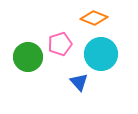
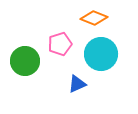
green circle: moved 3 px left, 4 px down
blue triangle: moved 2 px left, 2 px down; rotated 48 degrees clockwise
